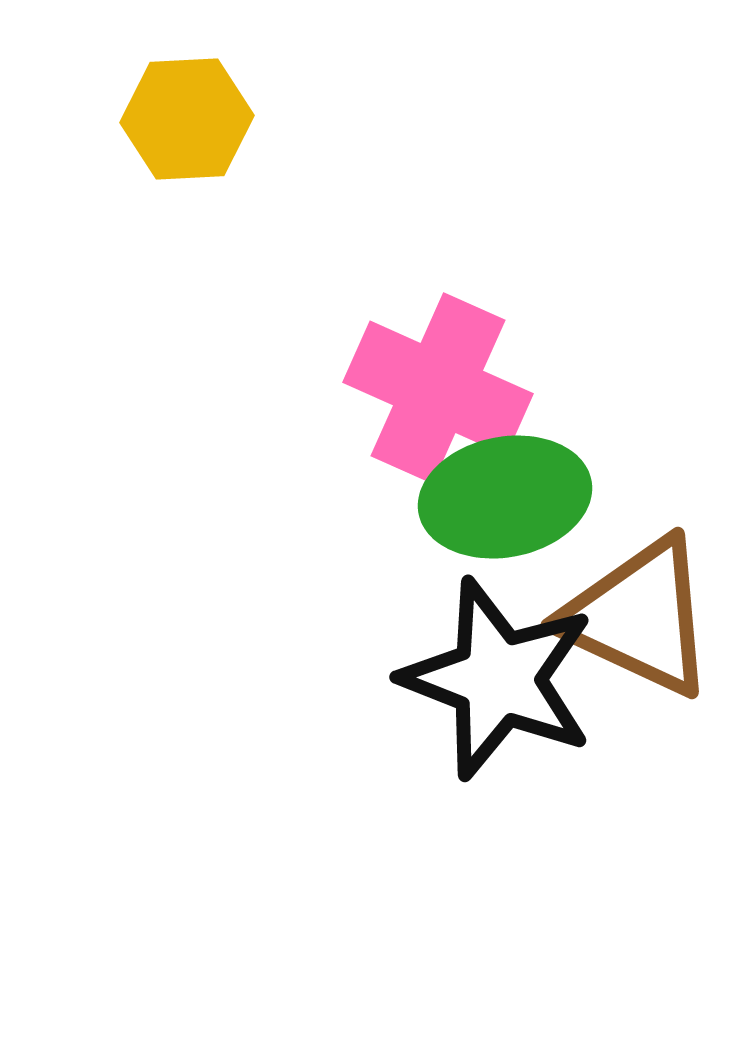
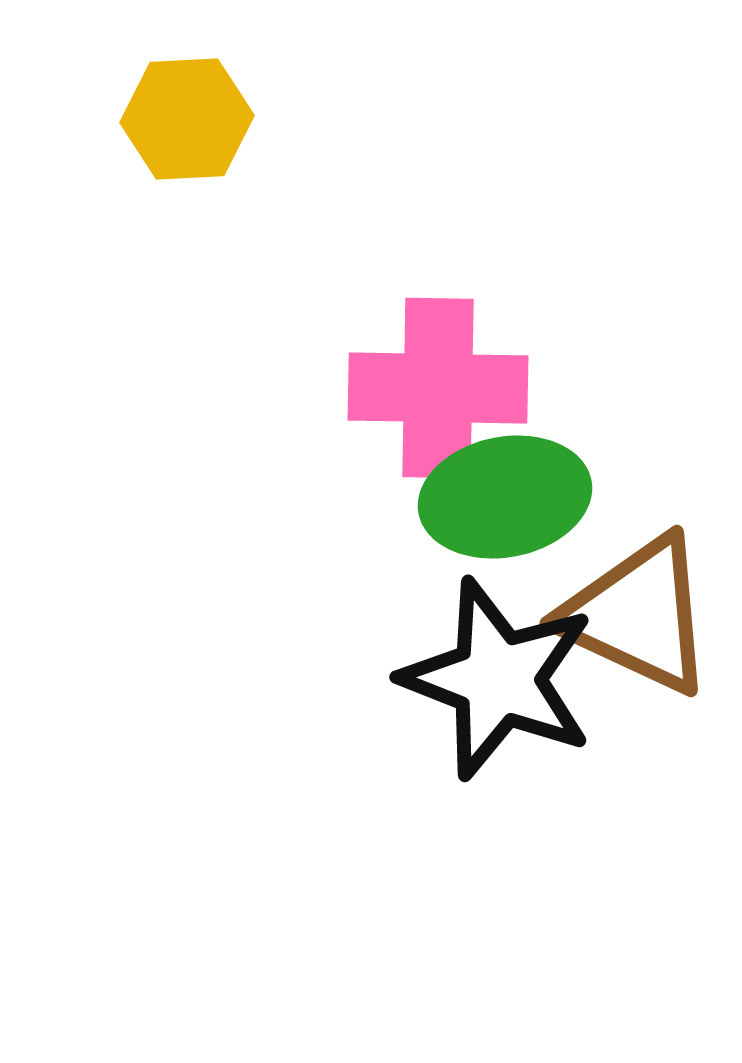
pink cross: rotated 23 degrees counterclockwise
brown triangle: moved 1 px left, 2 px up
